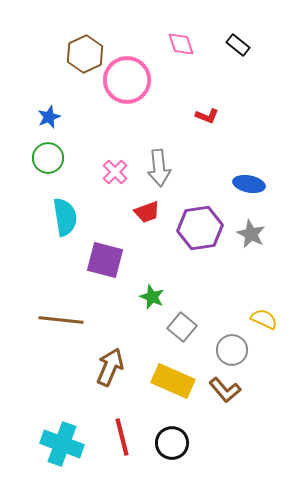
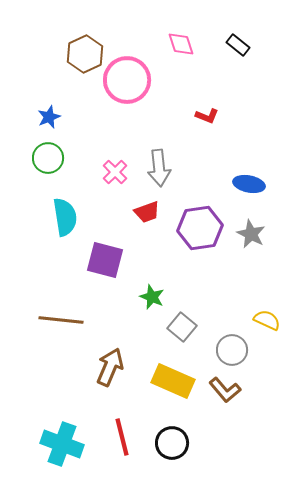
yellow semicircle: moved 3 px right, 1 px down
